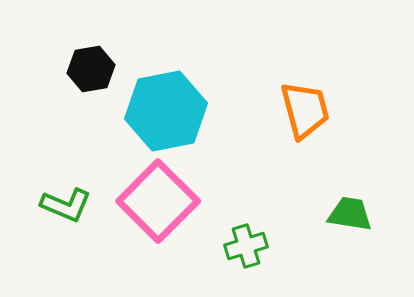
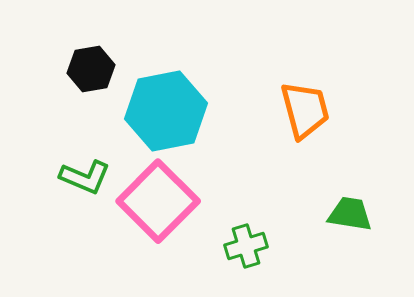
green L-shape: moved 19 px right, 28 px up
